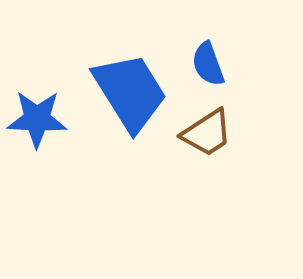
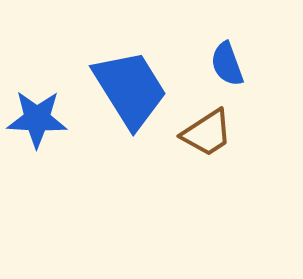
blue semicircle: moved 19 px right
blue trapezoid: moved 3 px up
